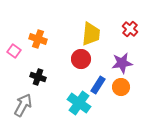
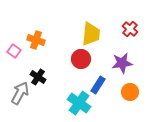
orange cross: moved 2 px left, 1 px down
black cross: rotated 14 degrees clockwise
orange circle: moved 9 px right, 5 px down
gray arrow: moved 3 px left, 12 px up
